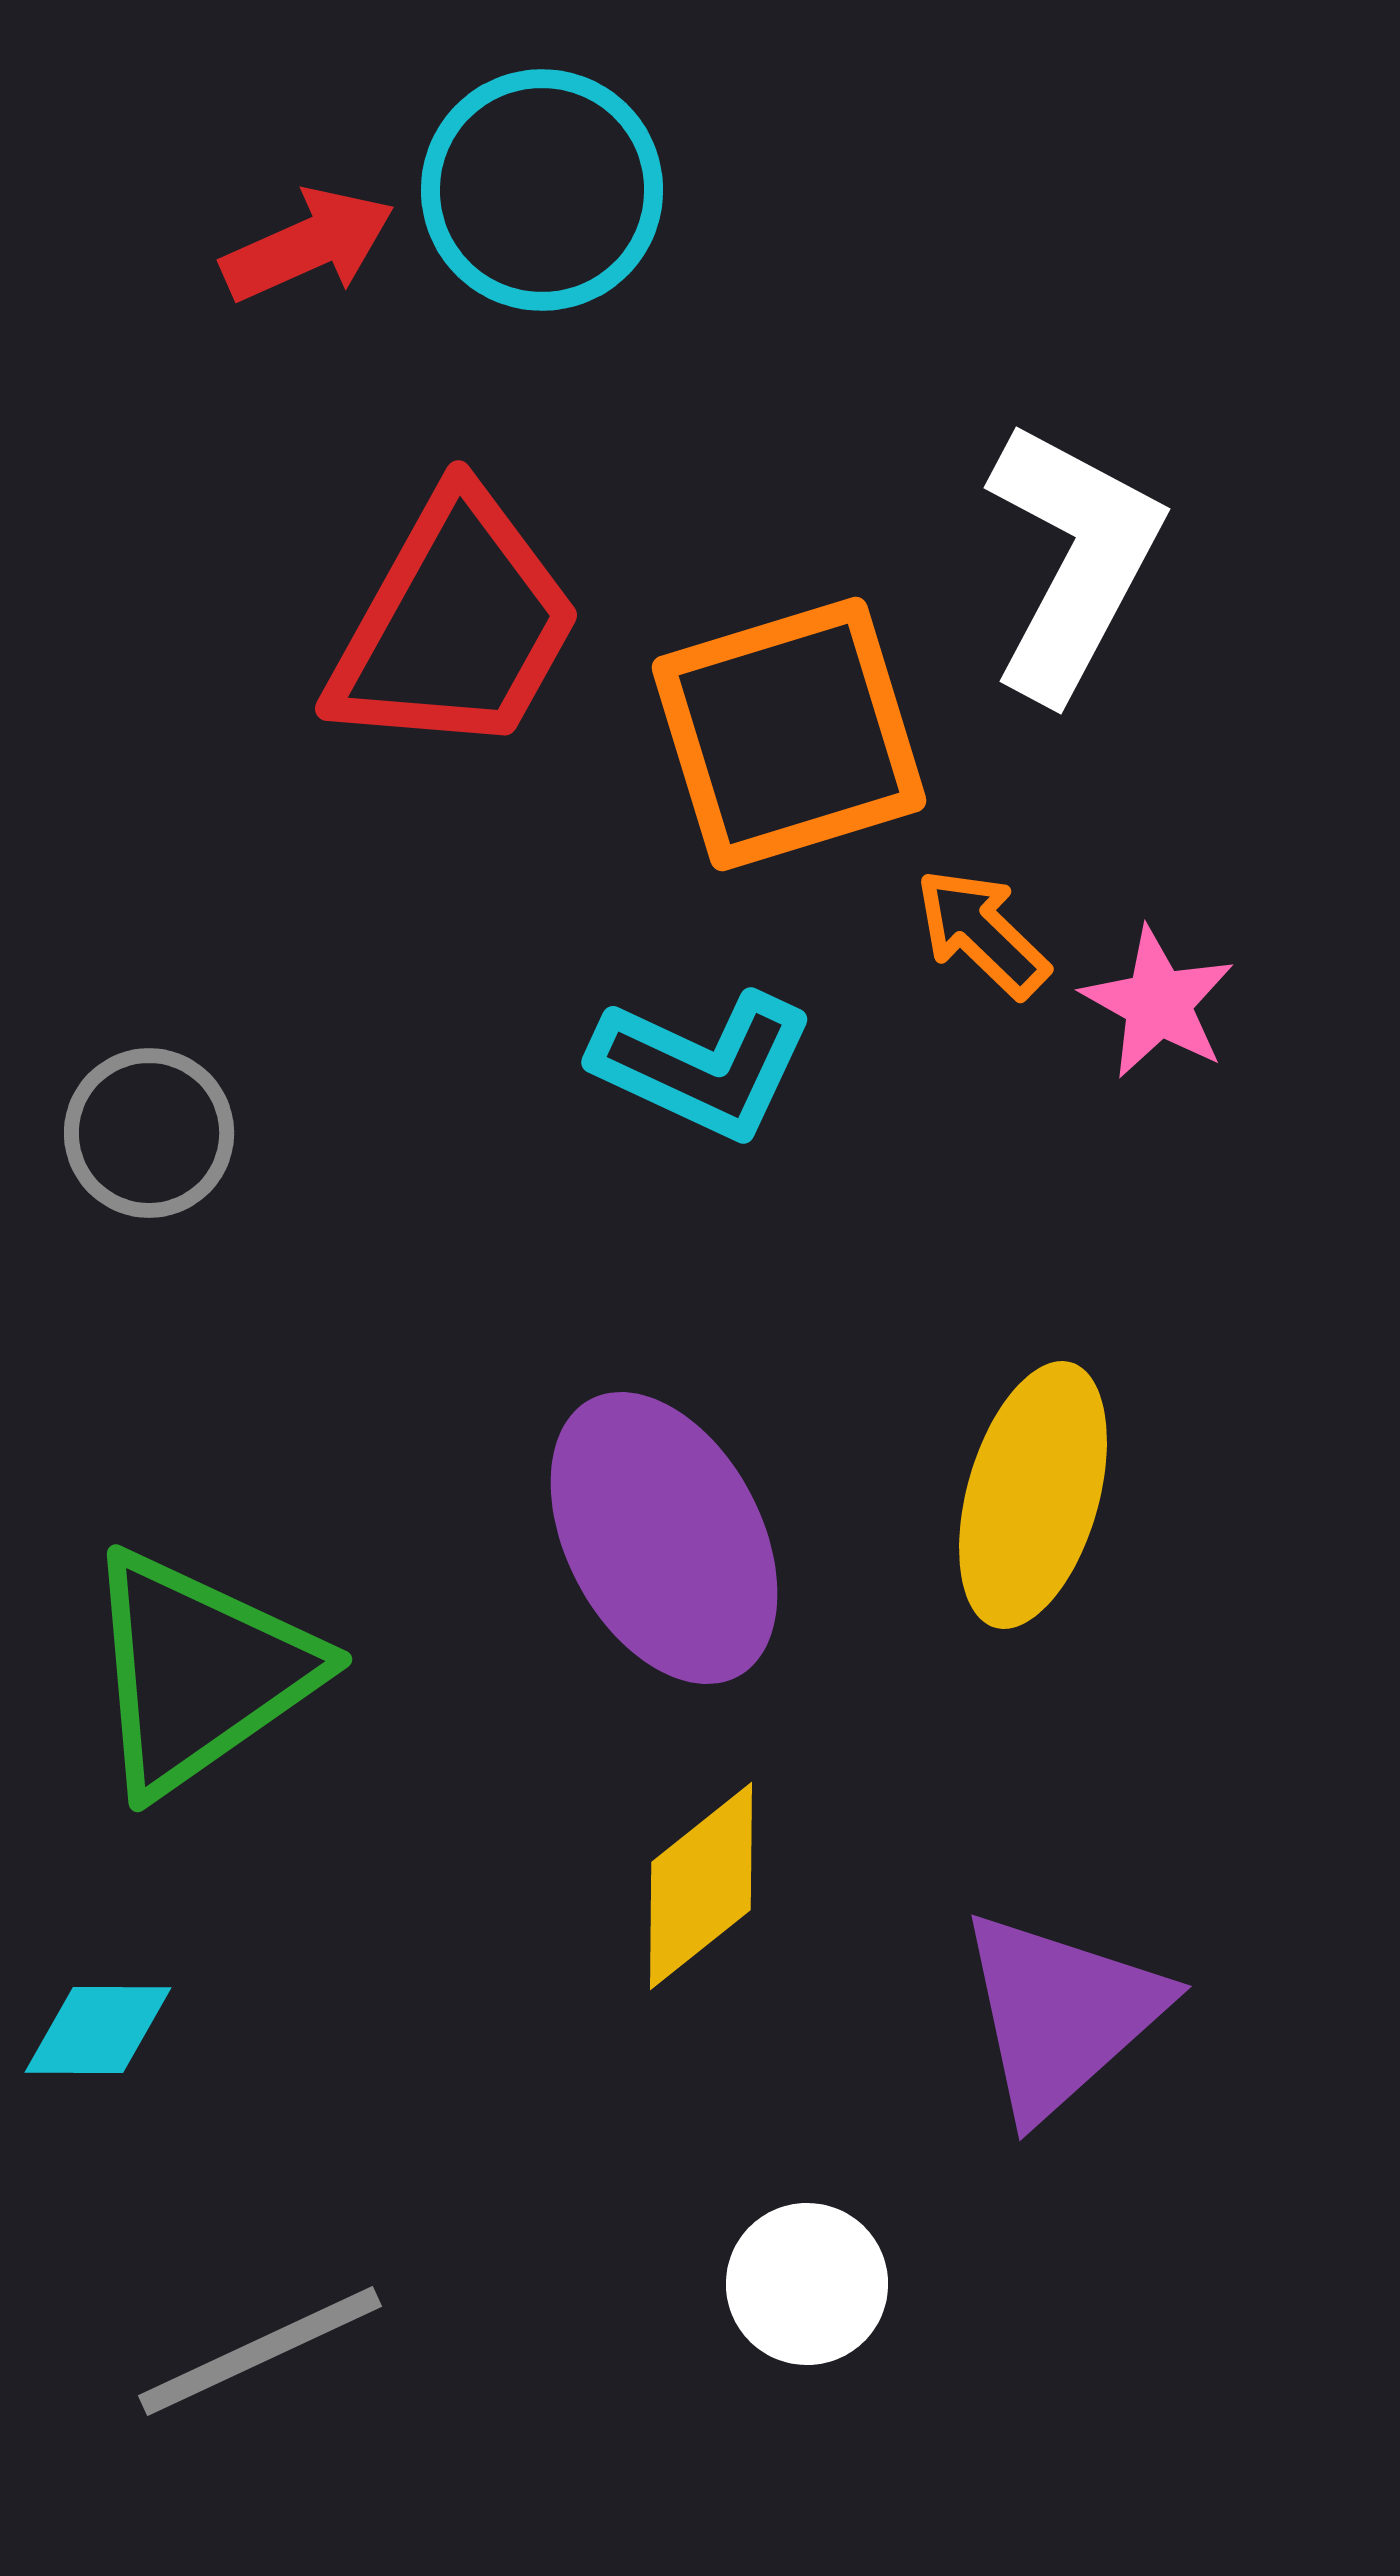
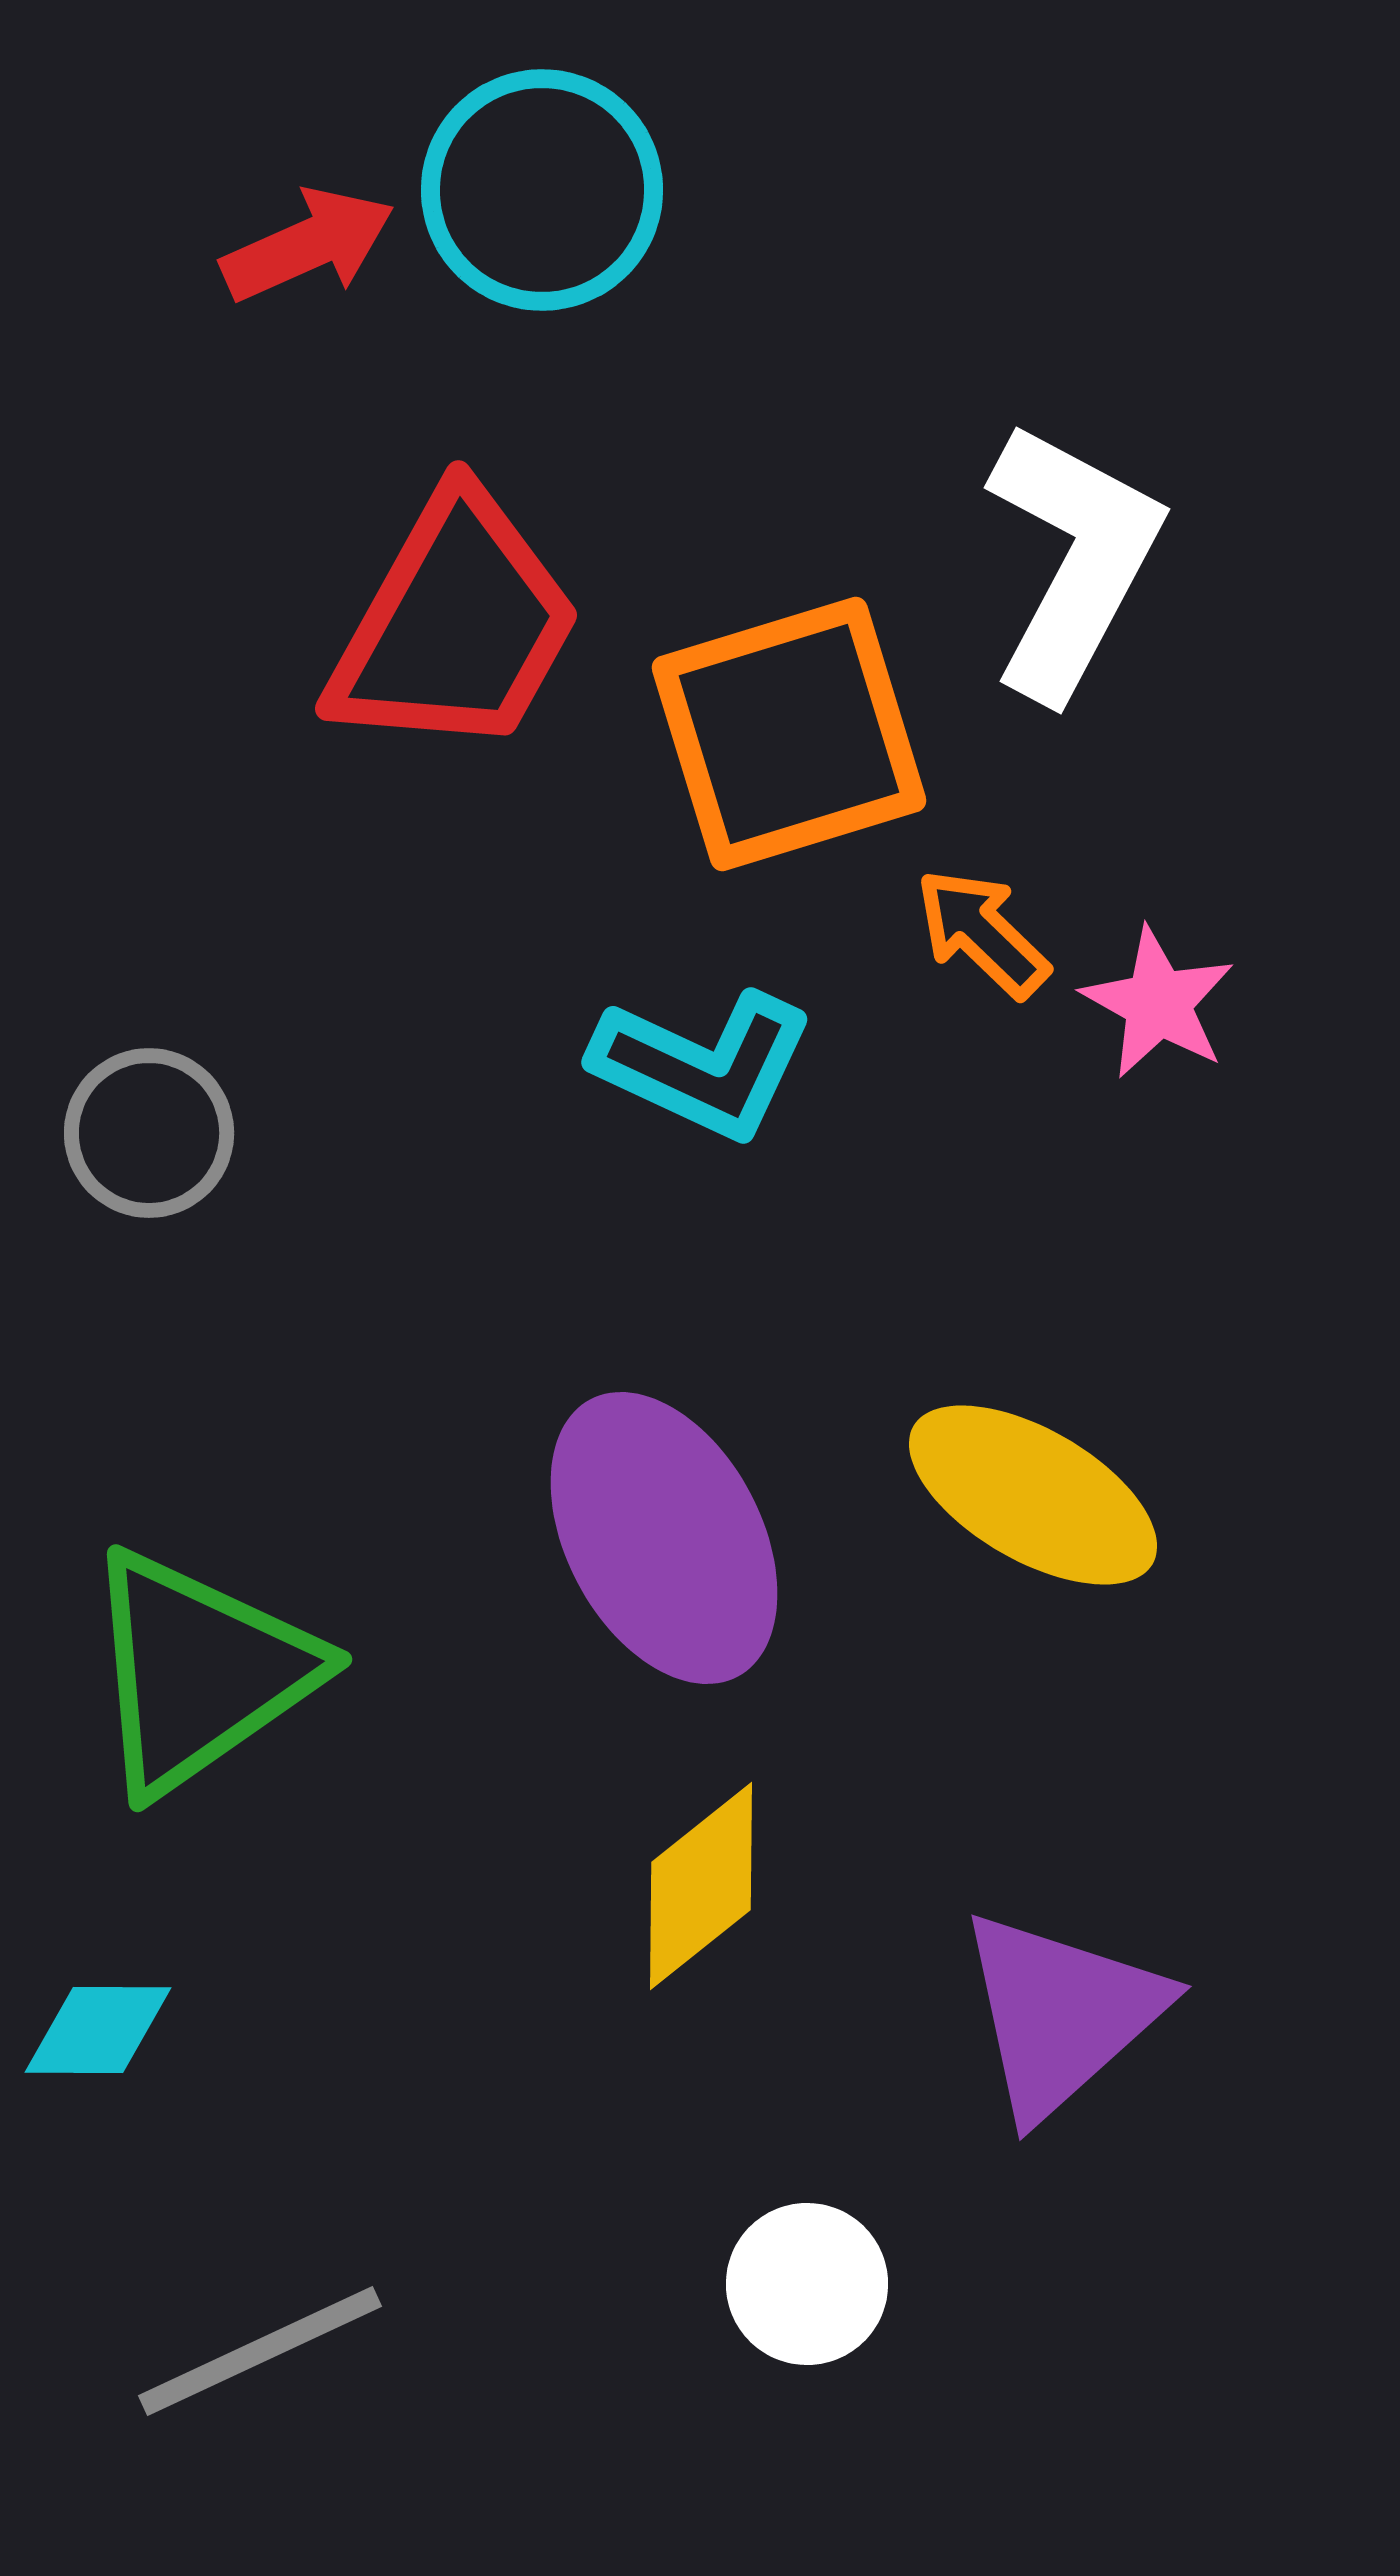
yellow ellipse: rotated 76 degrees counterclockwise
